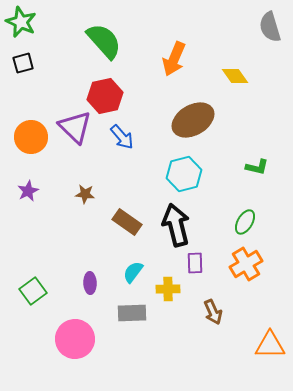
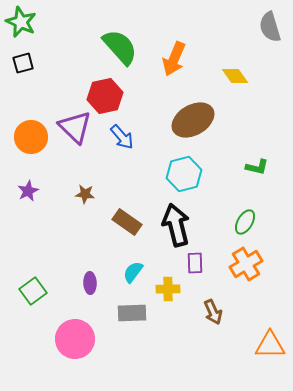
green semicircle: moved 16 px right, 6 px down
